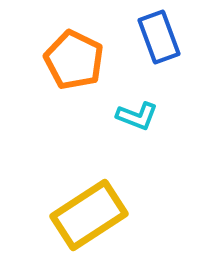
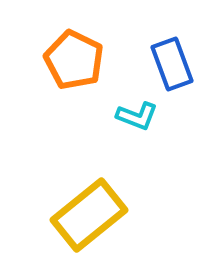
blue rectangle: moved 13 px right, 27 px down
yellow rectangle: rotated 6 degrees counterclockwise
